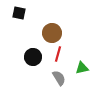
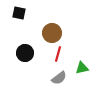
black circle: moved 8 px left, 4 px up
gray semicircle: rotated 84 degrees clockwise
